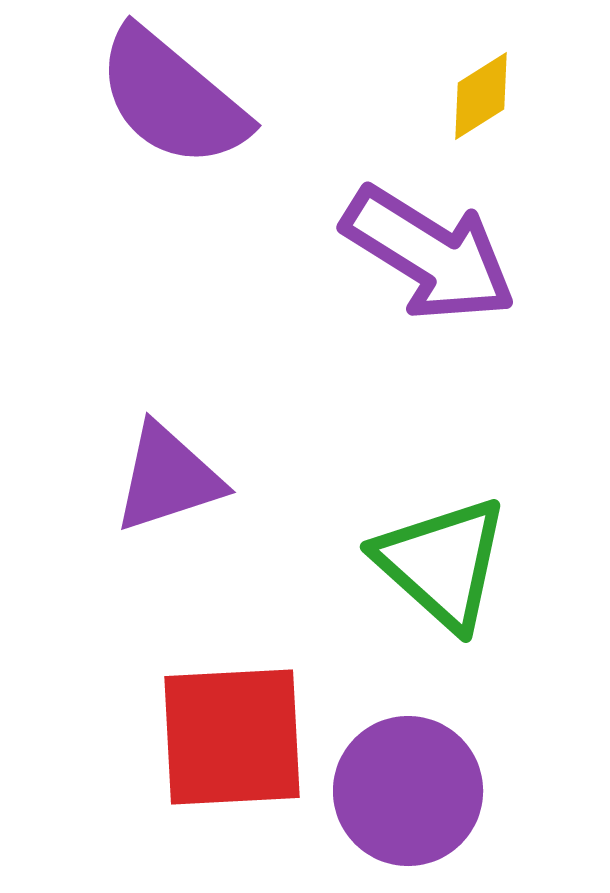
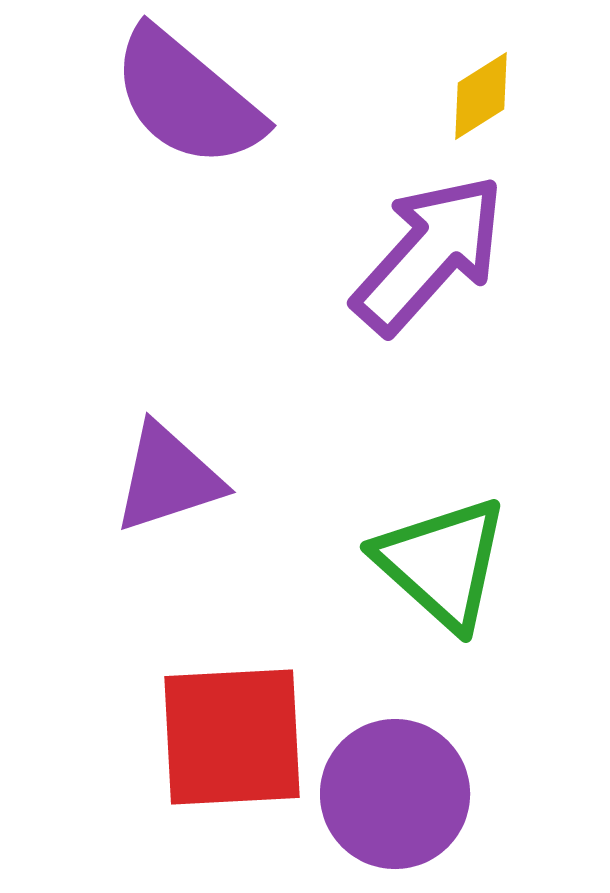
purple semicircle: moved 15 px right
purple arrow: rotated 80 degrees counterclockwise
purple circle: moved 13 px left, 3 px down
